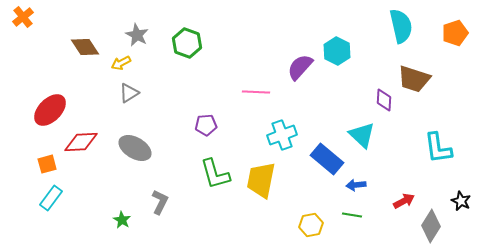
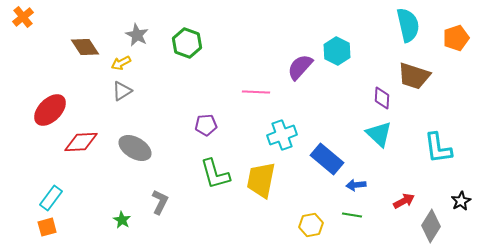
cyan semicircle: moved 7 px right, 1 px up
orange pentagon: moved 1 px right, 5 px down
brown trapezoid: moved 3 px up
gray triangle: moved 7 px left, 2 px up
purple diamond: moved 2 px left, 2 px up
cyan triangle: moved 17 px right, 1 px up
orange square: moved 63 px down
black star: rotated 18 degrees clockwise
